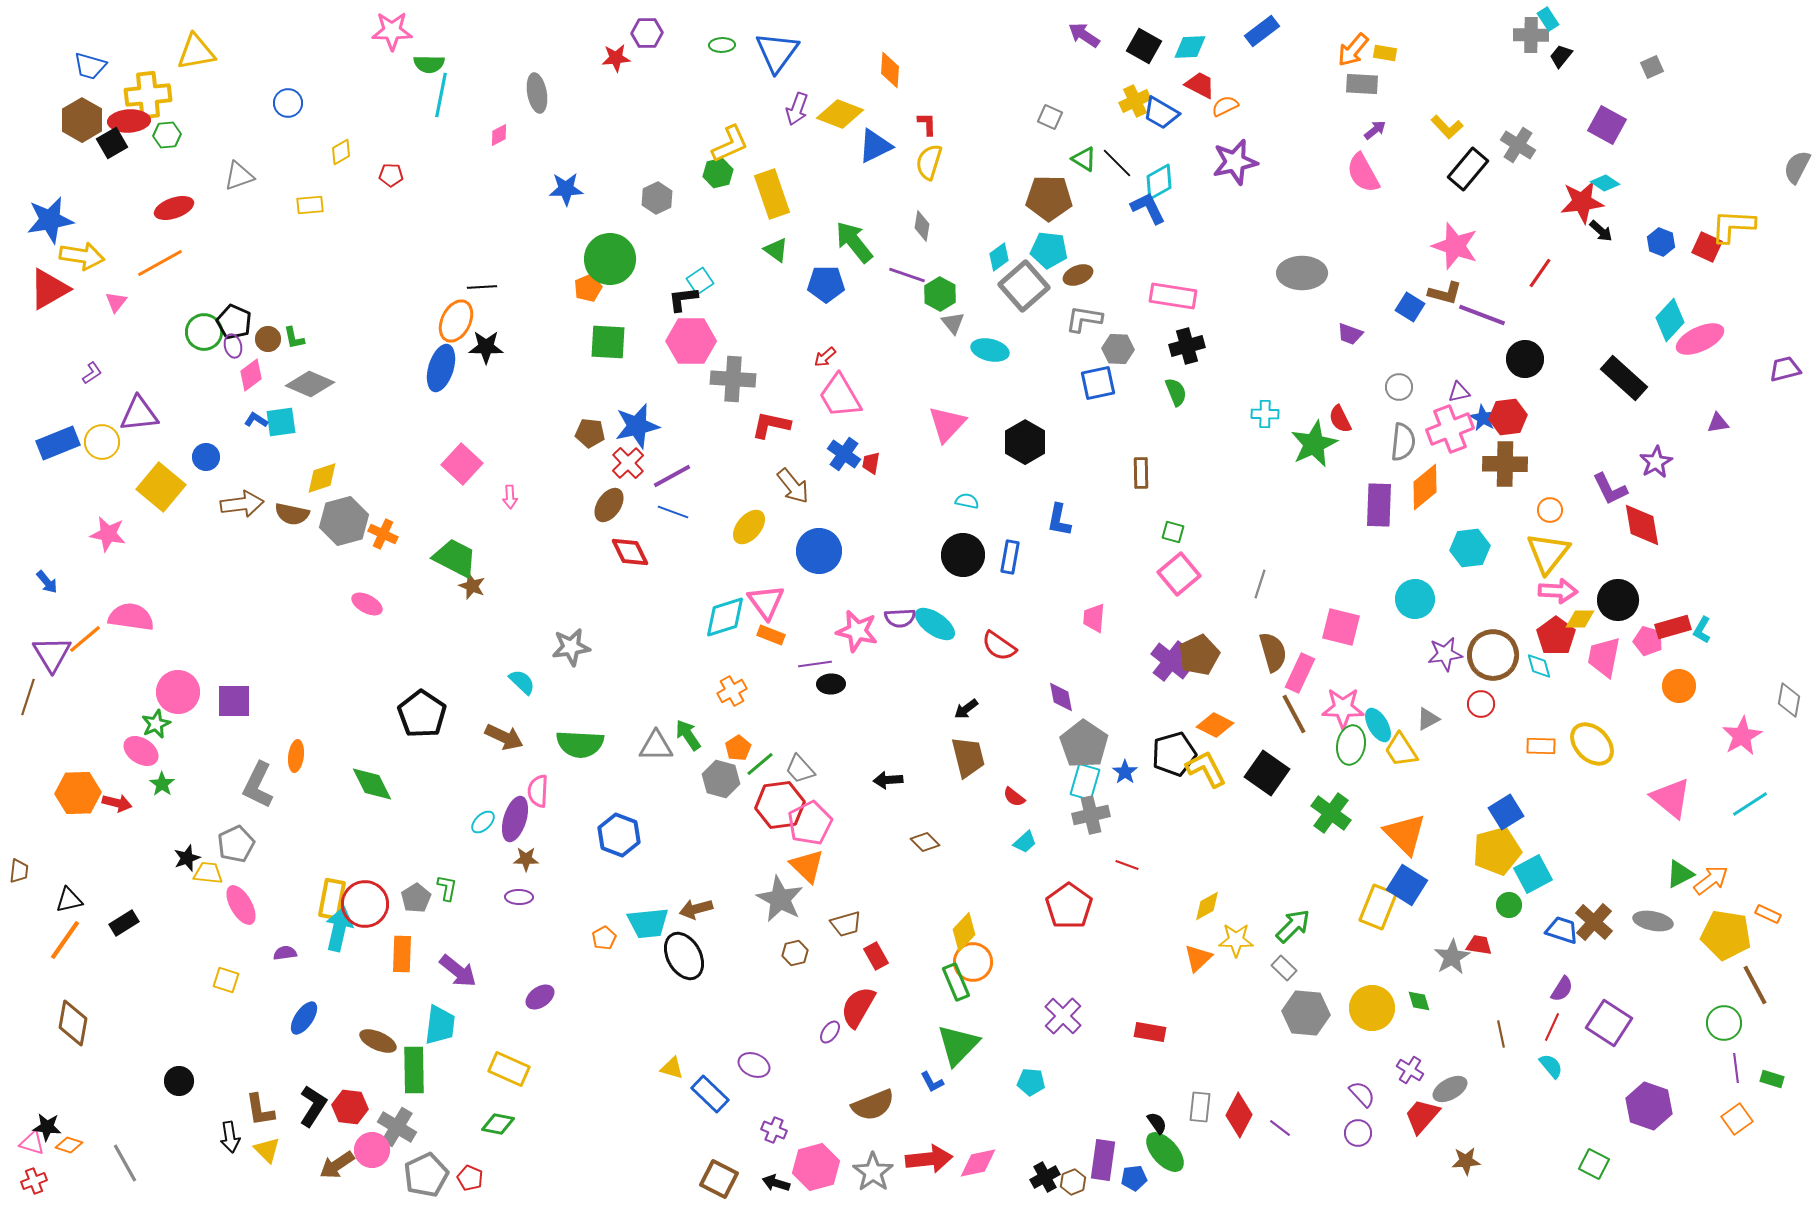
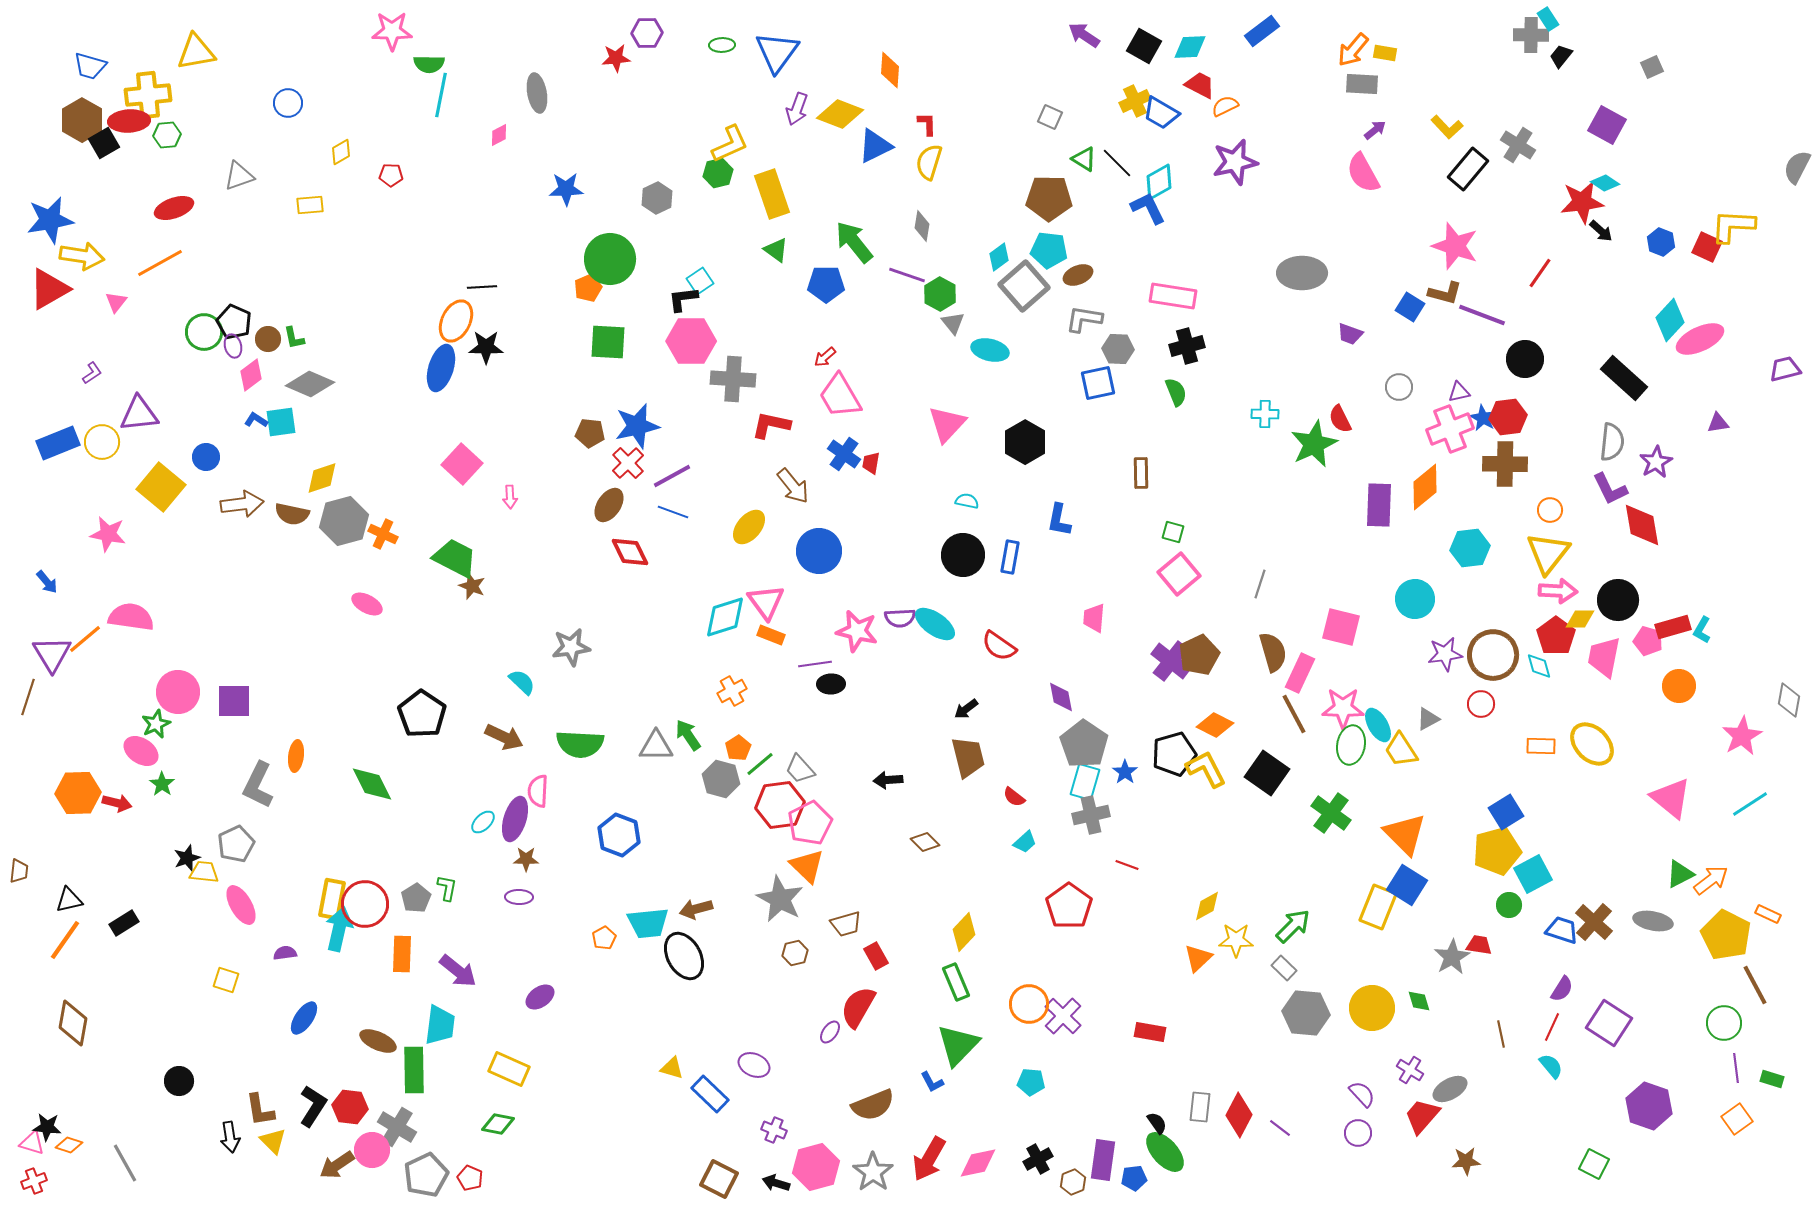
black square at (112, 143): moved 8 px left
gray semicircle at (1403, 442): moved 209 px right
yellow trapezoid at (208, 873): moved 4 px left, 1 px up
yellow pentagon at (1726, 935): rotated 18 degrees clockwise
orange circle at (973, 962): moved 56 px right, 42 px down
yellow triangle at (267, 1150): moved 6 px right, 9 px up
red arrow at (929, 1159): rotated 126 degrees clockwise
black cross at (1045, 1177): moved 7 px left, 18 px up
